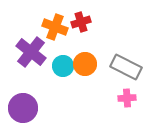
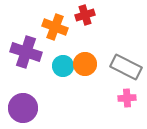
red cross: moved 4 px right, 7 px up
purple cross: moved 5 px left; rotated 20 degrees counterclockwise
